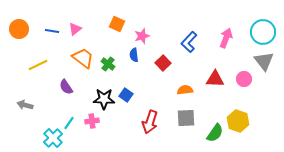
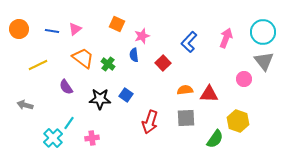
red triangle: moved 6 px left, 15 px down
black star: moved 4 px left
pink cross: moved 17 px down
green semicircle: moved 6 px down
